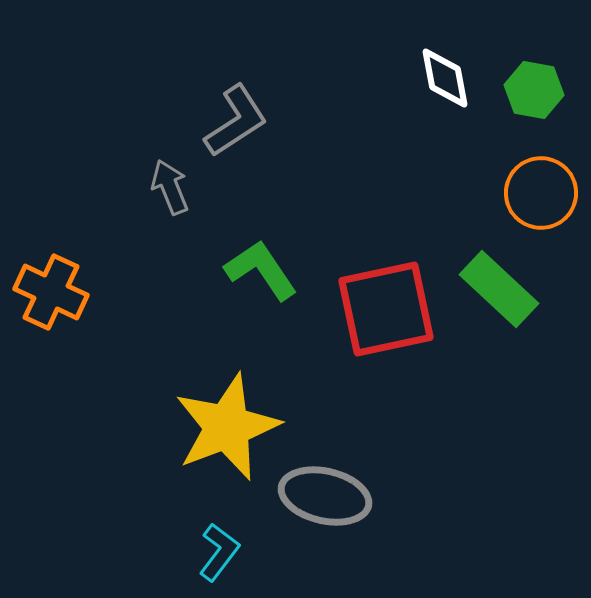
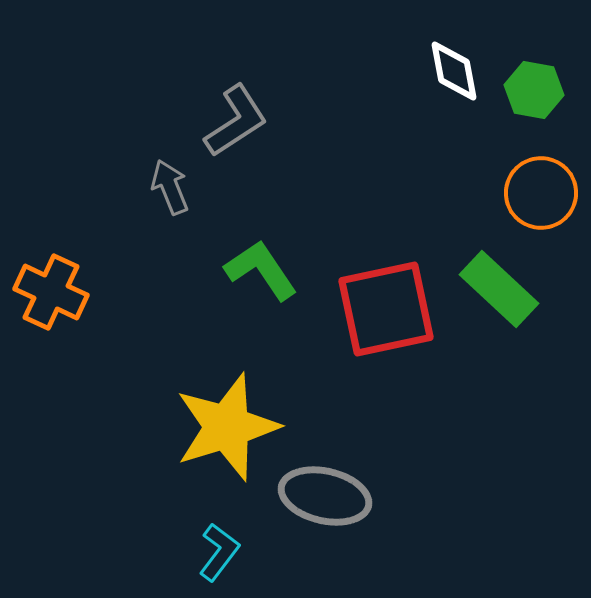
white diamond: moved 9 px right, 7 px up
yellow star: rotated 4 degrees clockwise
